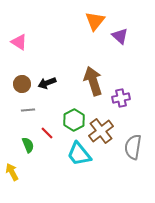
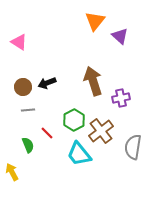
brown circle: moved 1 px right, 3 px down
